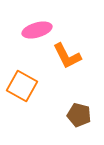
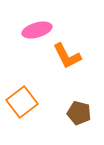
orange square: moved 16 px down; rotated 24 degrees clockwise
brown pentagon: moved 2 px up
